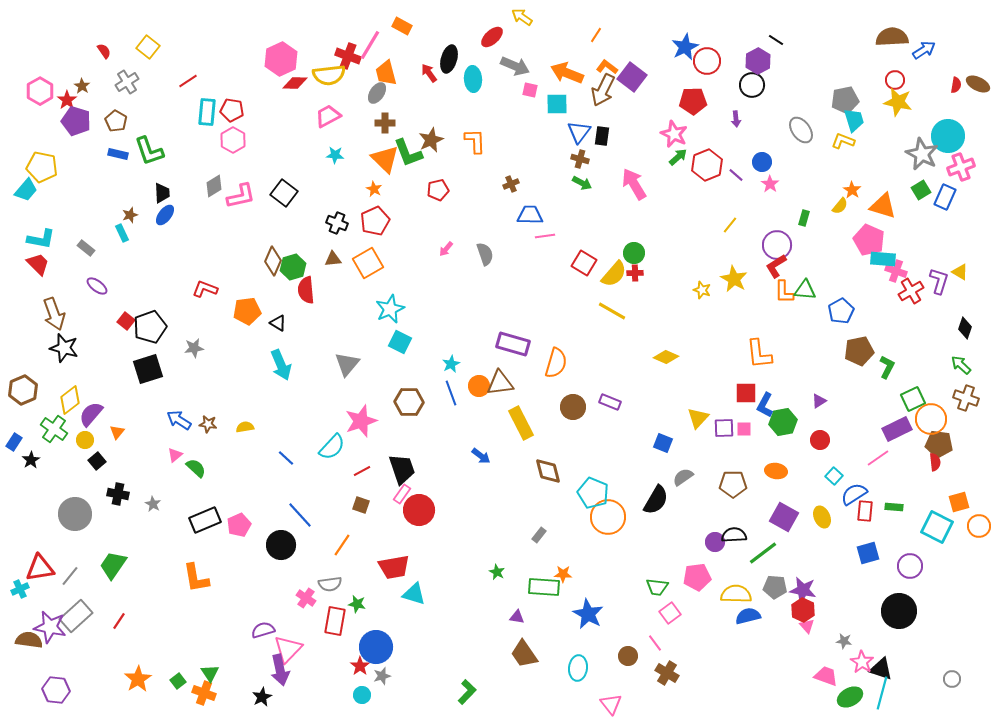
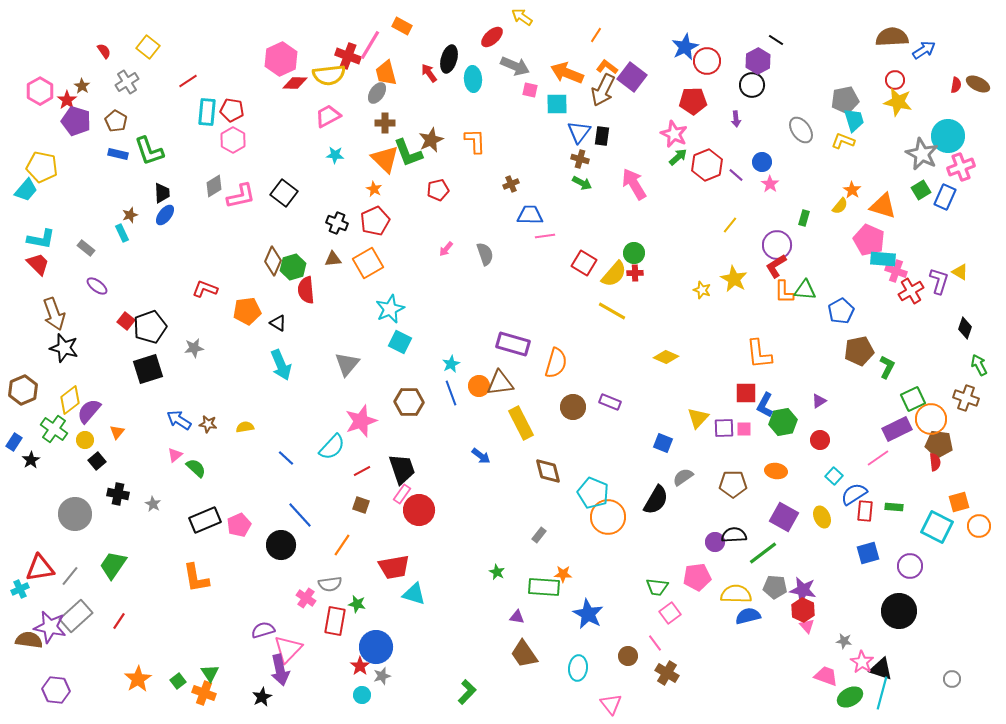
green arrow at (961, 365): moved 18 px right; rotated 20 degrees clockwise
purple semicircle at (91, 414): moved 2 px left, 3 px up
